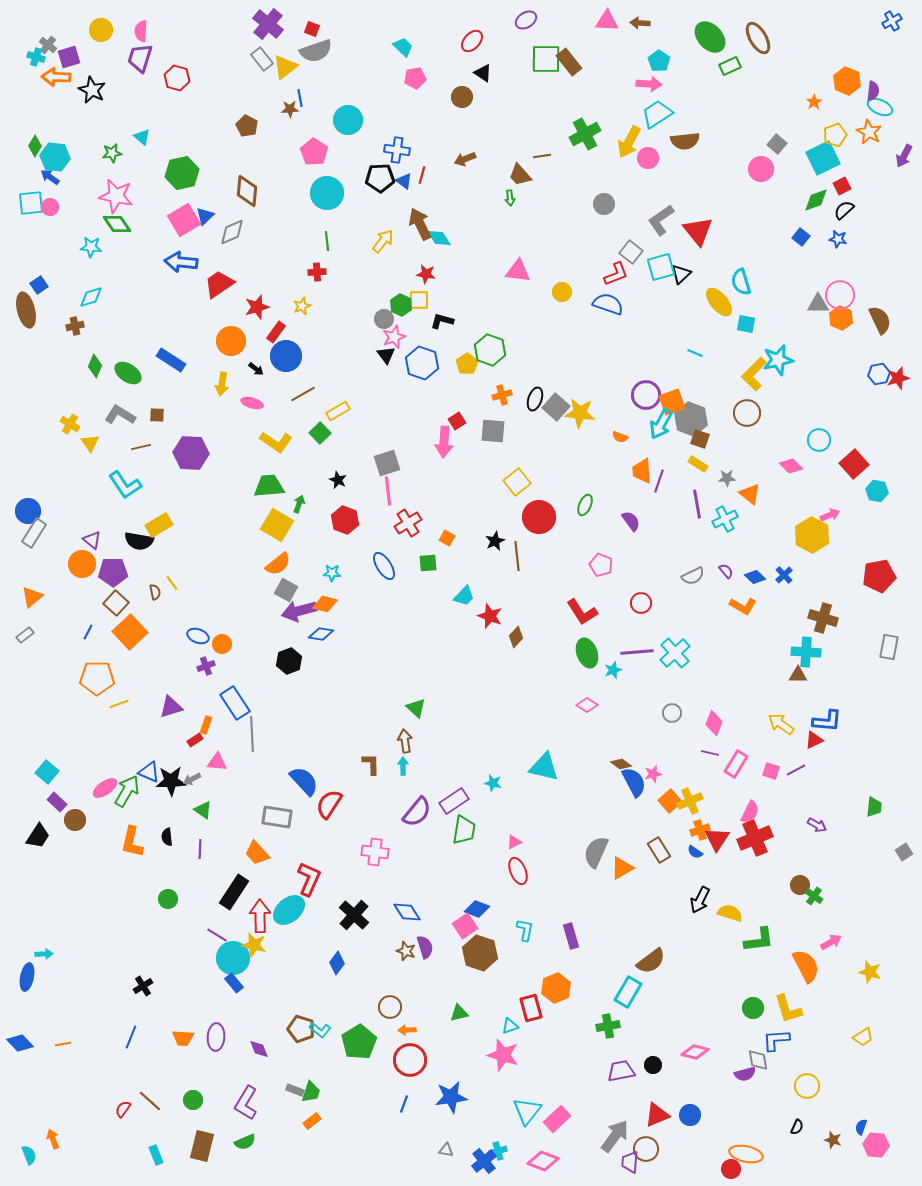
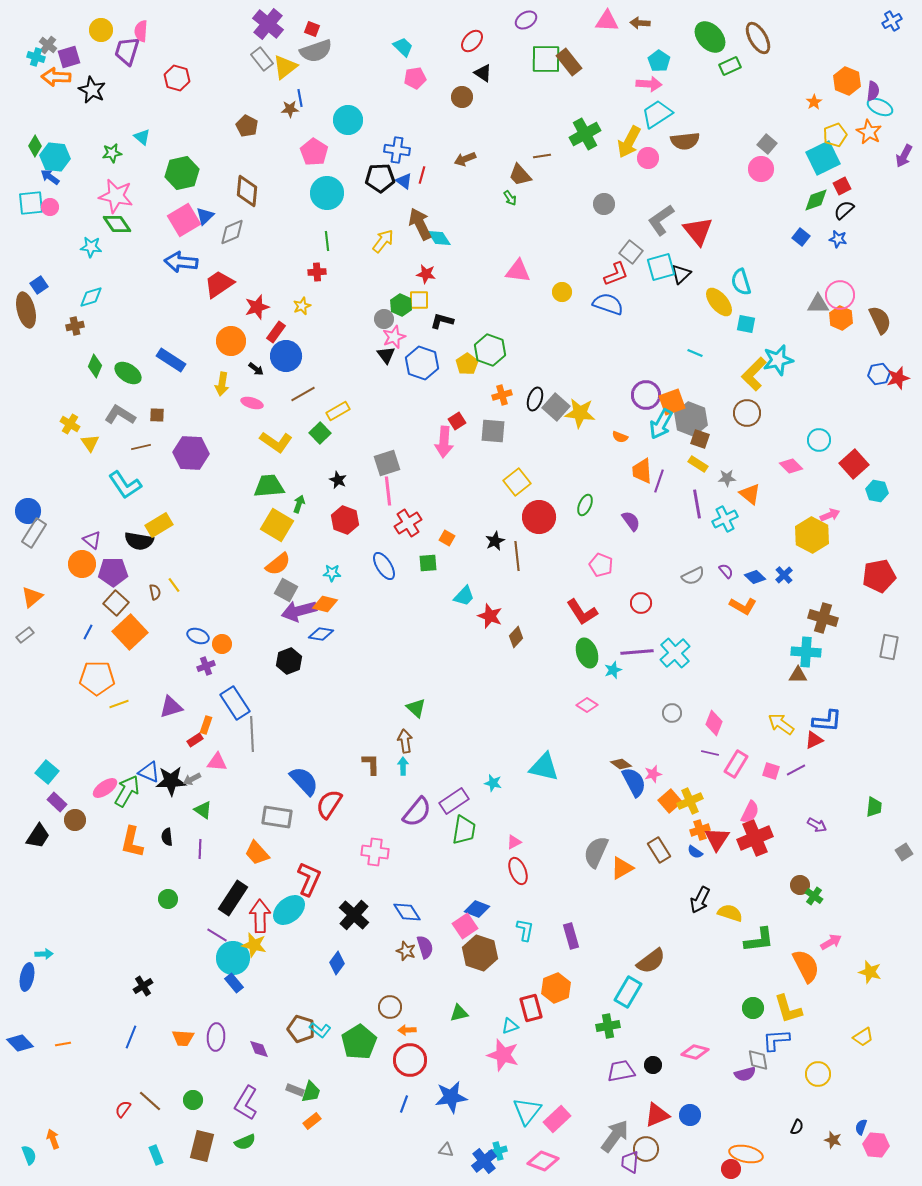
purple trapezoid at (140, 58): moved 13 px left, 7 px up
gray square at (777, 144): moved 10 px left
green arrow at (510, 198): rotated 28 degrees counterclockwise
yellow line at (172, 583): moved 2 px right, 2 px down
black rectangle at (234, 892): moved 1 px left, 6 px down
yellow circle at (807, 1086): moved 11 px right, 12 px up
